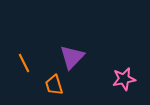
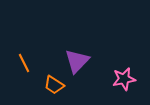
purple triangle: moved 5 px right, 4 px down
orange trapezoid: rotated 40 degrees counterclockwise
